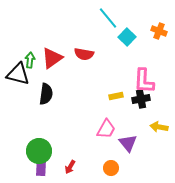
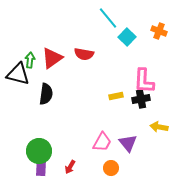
pink trapezoid: moved 4 px left, 13 px down
